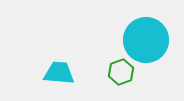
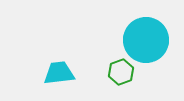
cyan trapezoid: rotated 12 degrees counterclockwise
